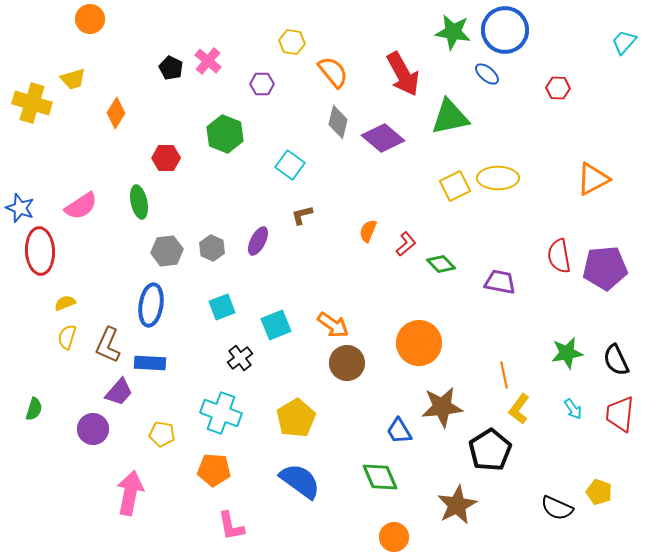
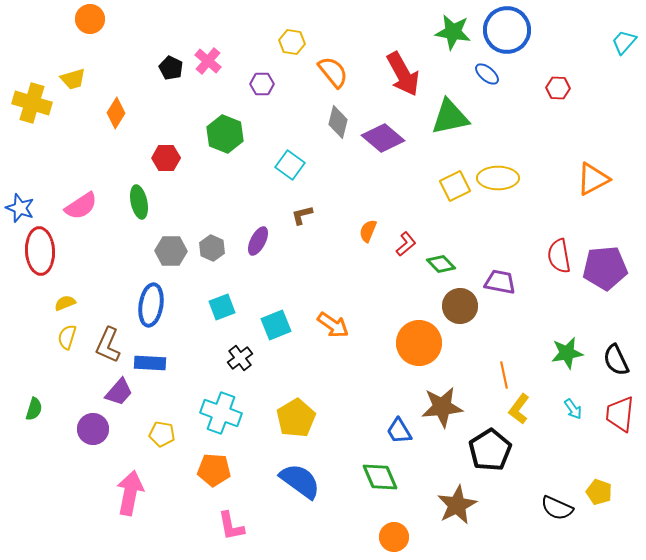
blue circle at (505, 30): moved 2 px right
gray hexagon at (167, 251): moved 4 px right; rotated 8 degrees clockwise
brown circle at (347, 363): moved 113 px right, 57 px up
